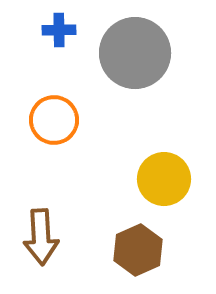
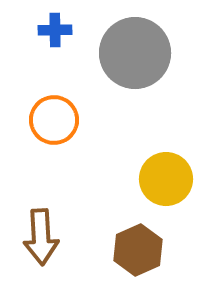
blue cross: moved 4 px left
yellow circle: moved 2 px right
